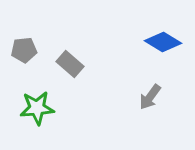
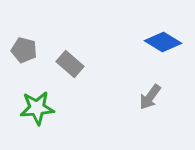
gray pentagon: rotated 20 degrees clockwise
